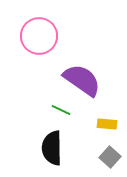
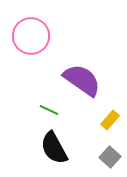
pink circle: moved 8 px left
green line: moved 12 px left
yellow rectangle: moved 3 px right, 4 px up; rotated 54 degrees counterclockwise
black semicircle: moved 2 px right; rotated 28 degrees counterclockwise
